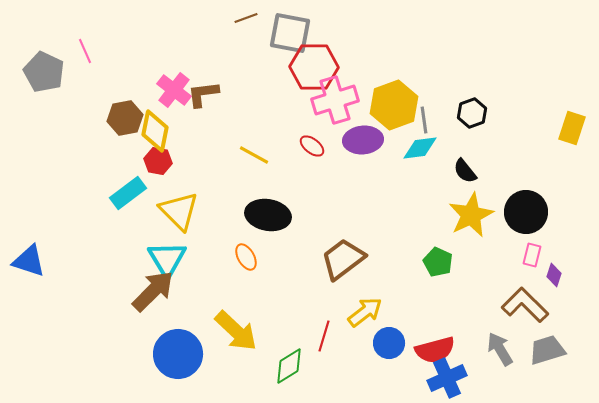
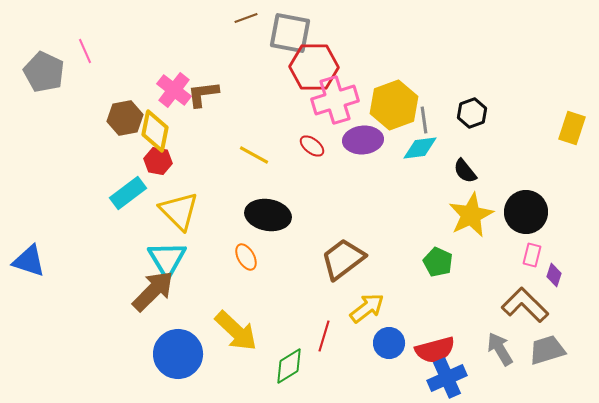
yellow arrow at (365, 312): moved 2 px right, 4 px up
